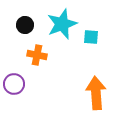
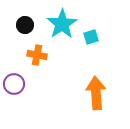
cyan star: rotated 12 degrees counterclockwise
cyan square: rotated 21 degrees counterclockwise
